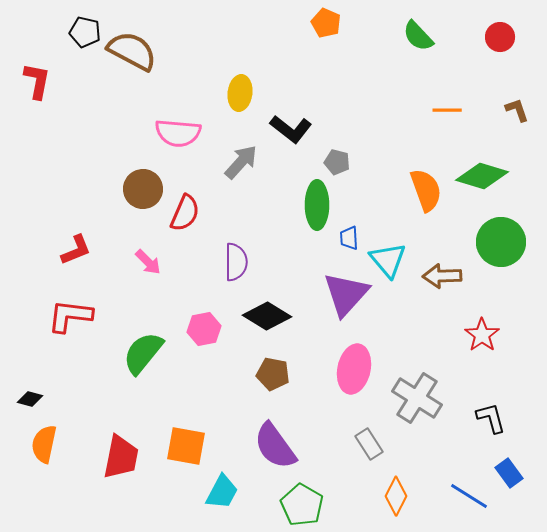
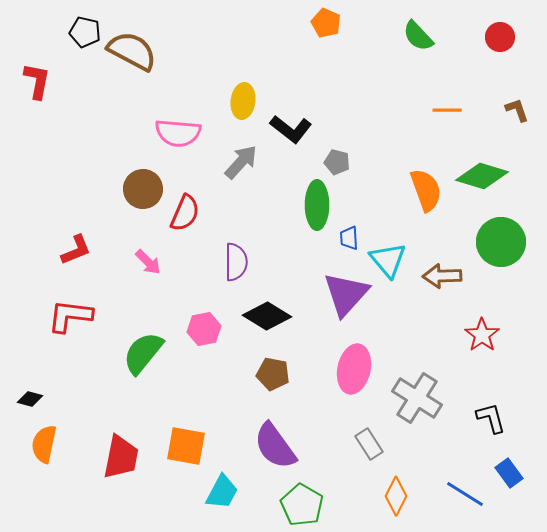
yellow ellipse at (240, 93): moved 3 px right, 8 px down
blue line at (469, 496): moved 4 px left, 2 px up
